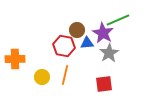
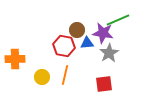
purple star: rotated 20 degrees counterclockwise
